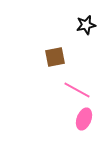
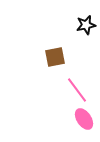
pink line: rotated 24 degrees clockwise
pink ellipse: rotated 55 degrees counterclockwise
